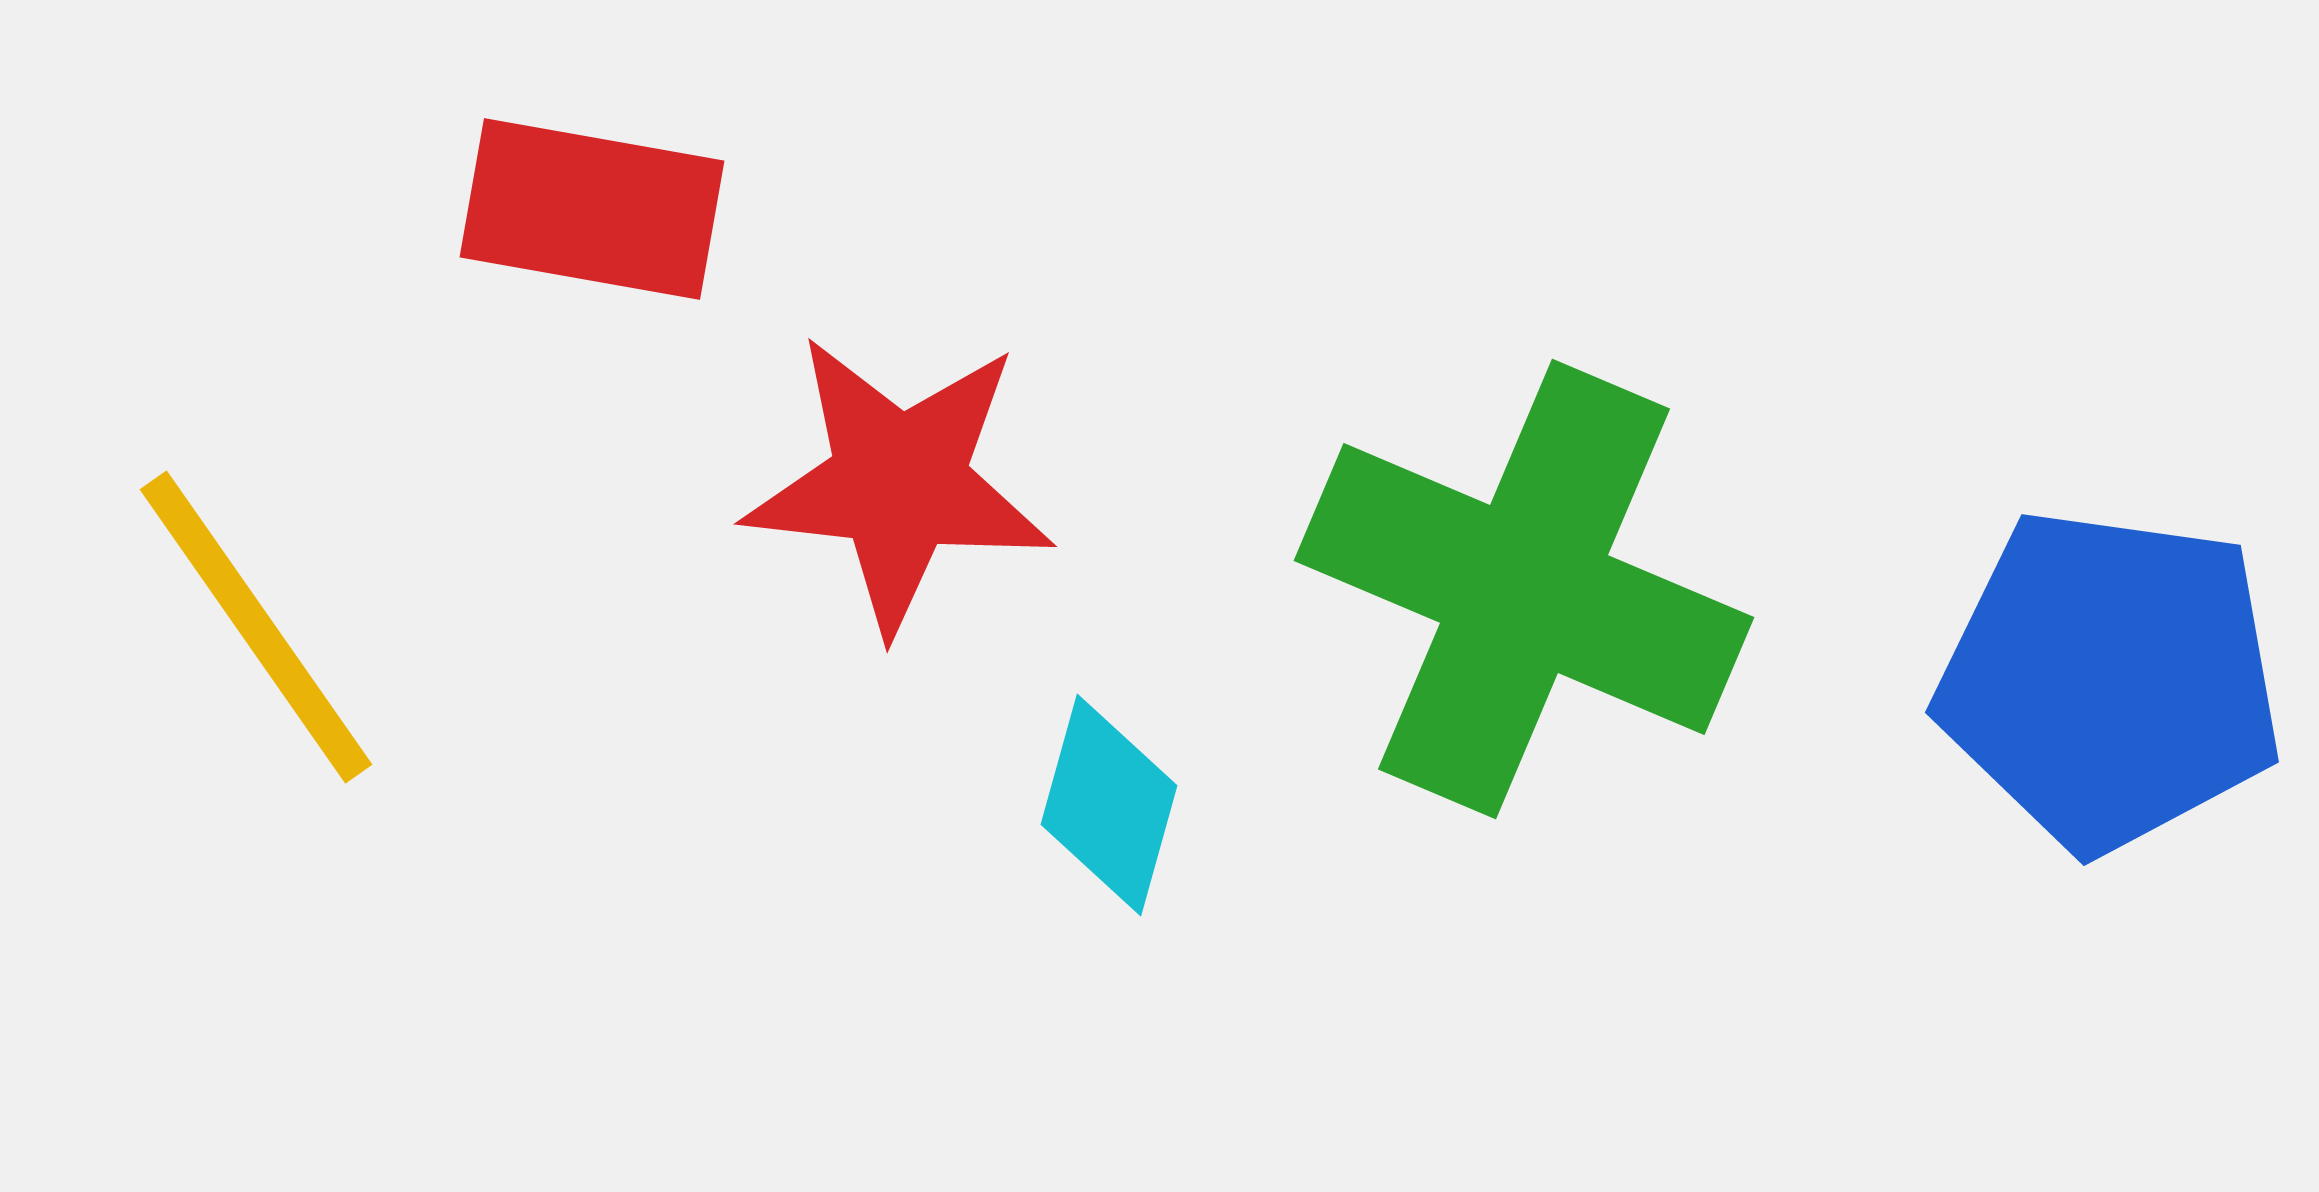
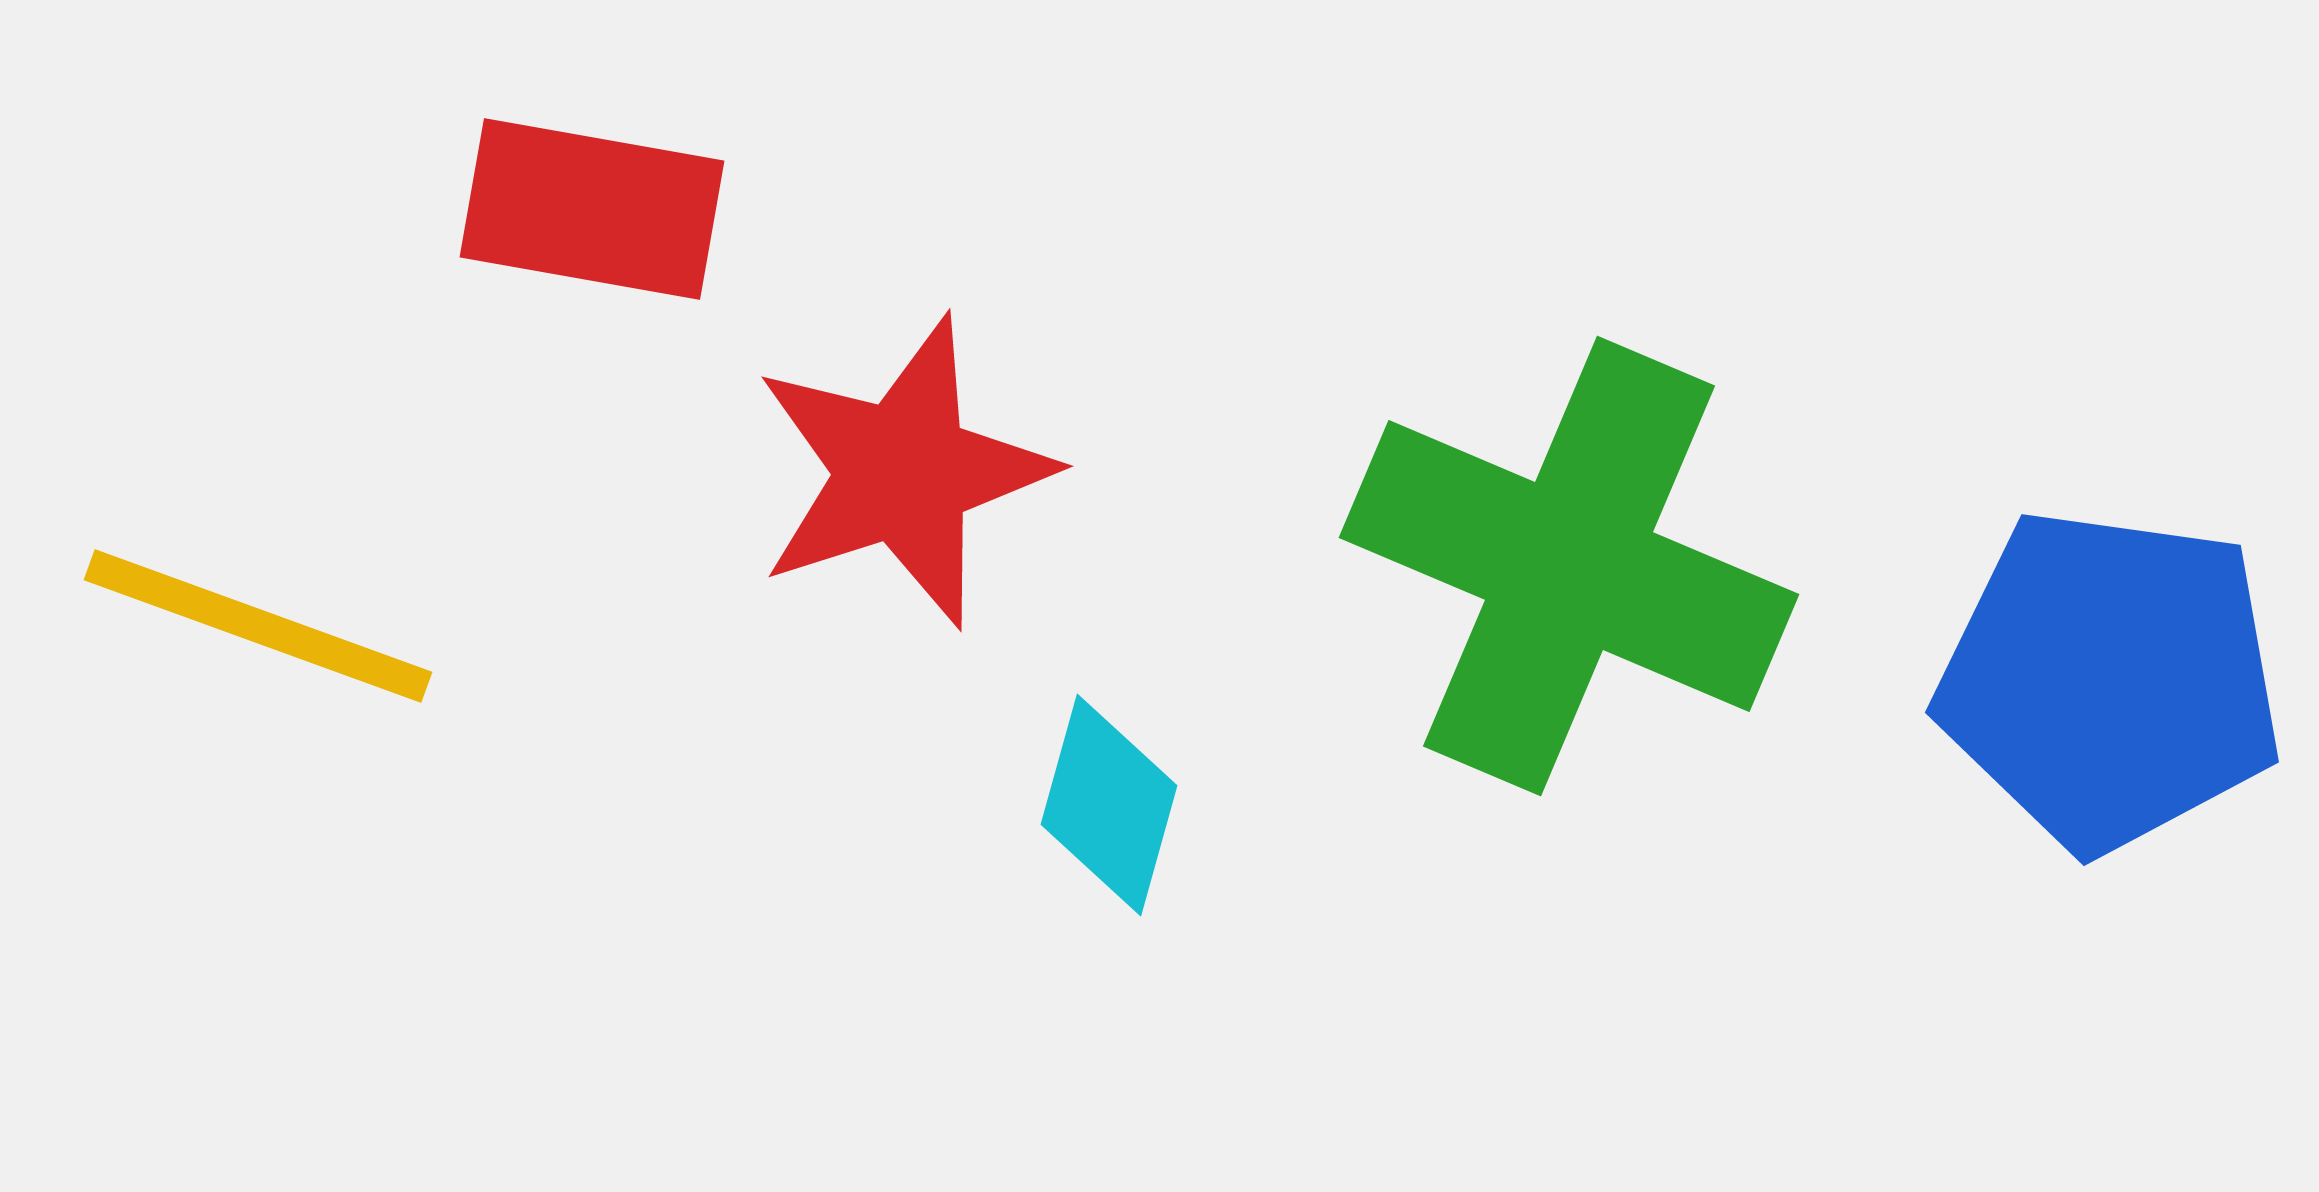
red star: moved 4 px right, 11 px up; rotated 24 degrees counterclockwise
green cross: moved 45 px right, 23 px up
yellow line: moved 2 px right, 1 px up; rotated 35 degrees counterclockwise
